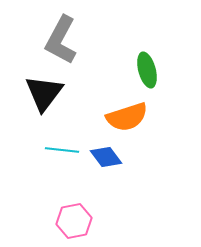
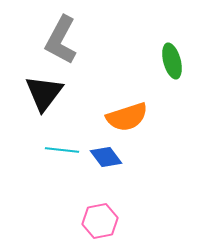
green ellipse: moved 25 px right, 9 px up
pink hexagon: moved 26 px right
